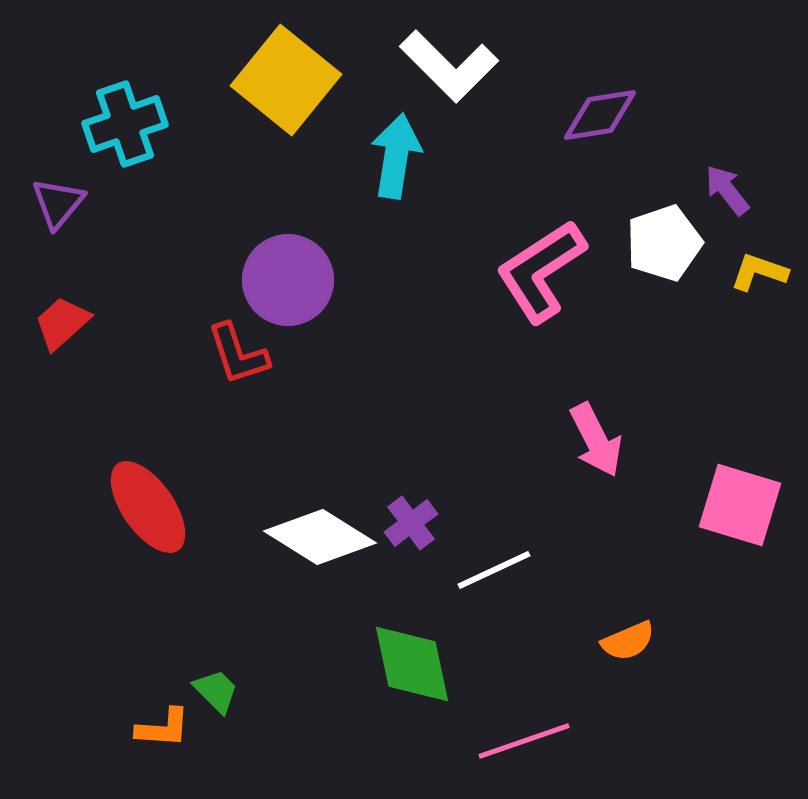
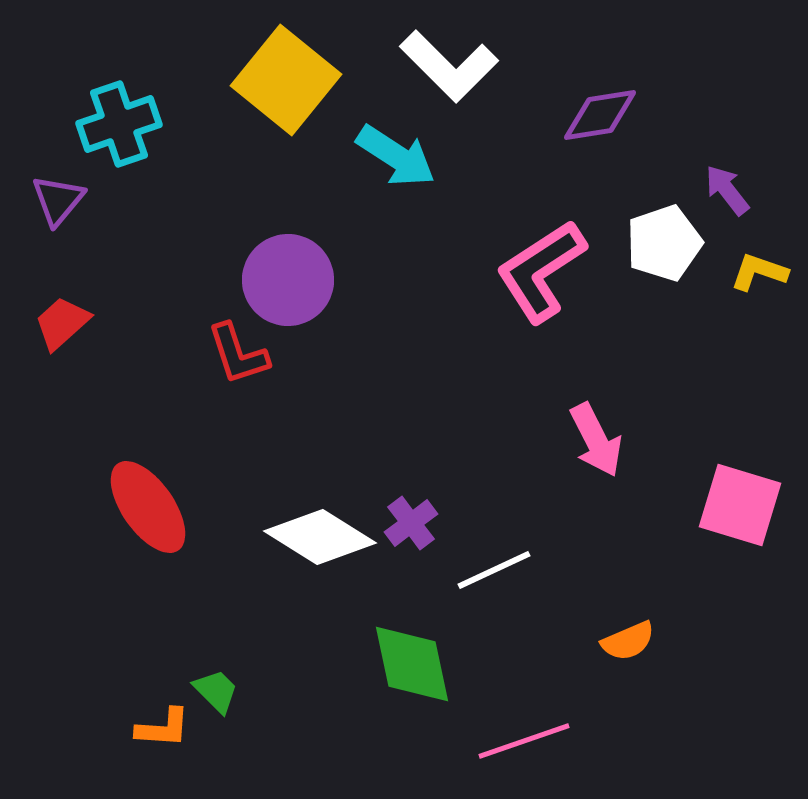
cyan cross: moved 6 px left
cyan arrow: rotated 114 degrees clockwise
purple triangle: moved 3 px up
